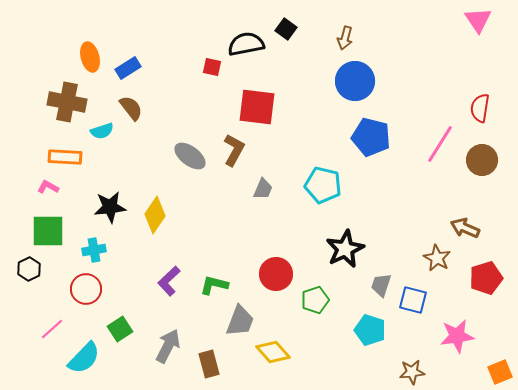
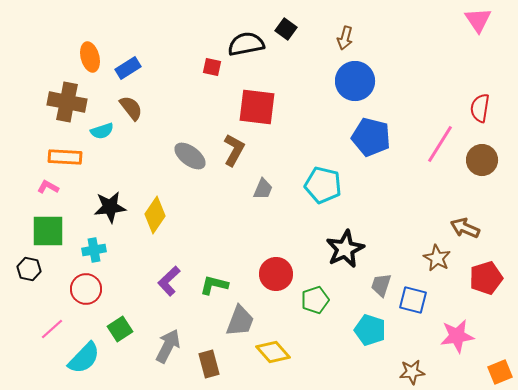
black hexagon at (29, 269): rotated 20 degrees counterclockwise
